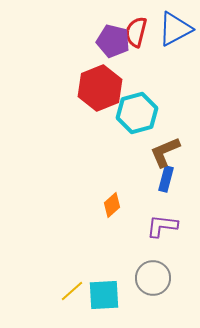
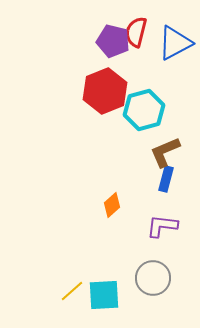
blue triangle: moved 14 px down
red hexagon: moved 5 px right, 3 px down
cyan hexagon: moved 7 px right, 3 px up
